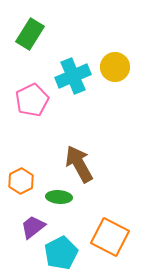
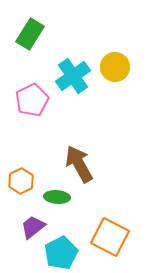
cyan cross: rotated 12 degrees counterclockwise
green ellipse: moved 2 px left
